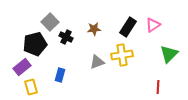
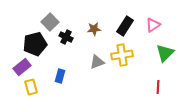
black rectangle: moved 3 px left, 1 px up
green triangle: moved 4 px left, 1 px up
blue rectangle: moved 1 px down
